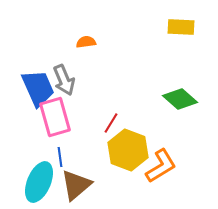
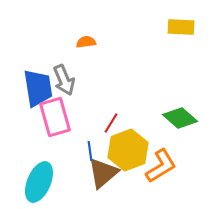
blue trapezoid: rotated 15 degrees clockwise
green diamond: moved 19 px down
yellow hexagon: rotated 18 degrees clockwise
blue line: moved 30 px right, 6 px up
brown triangle: moved 27 px right, 12 px up
